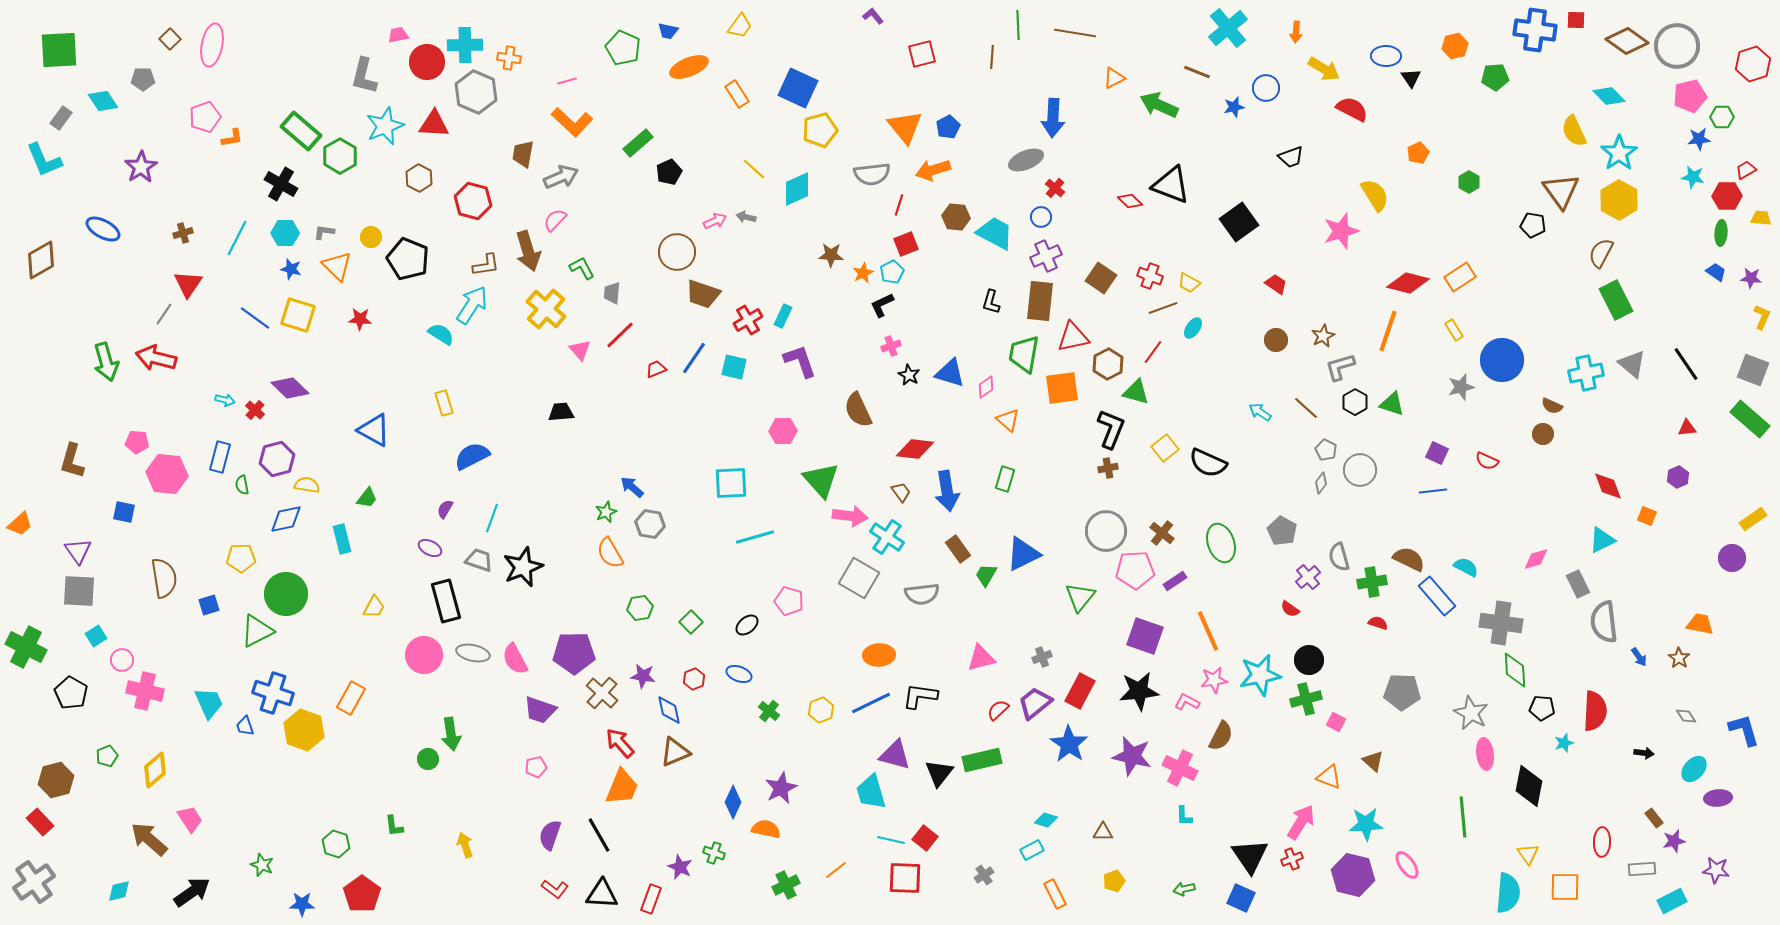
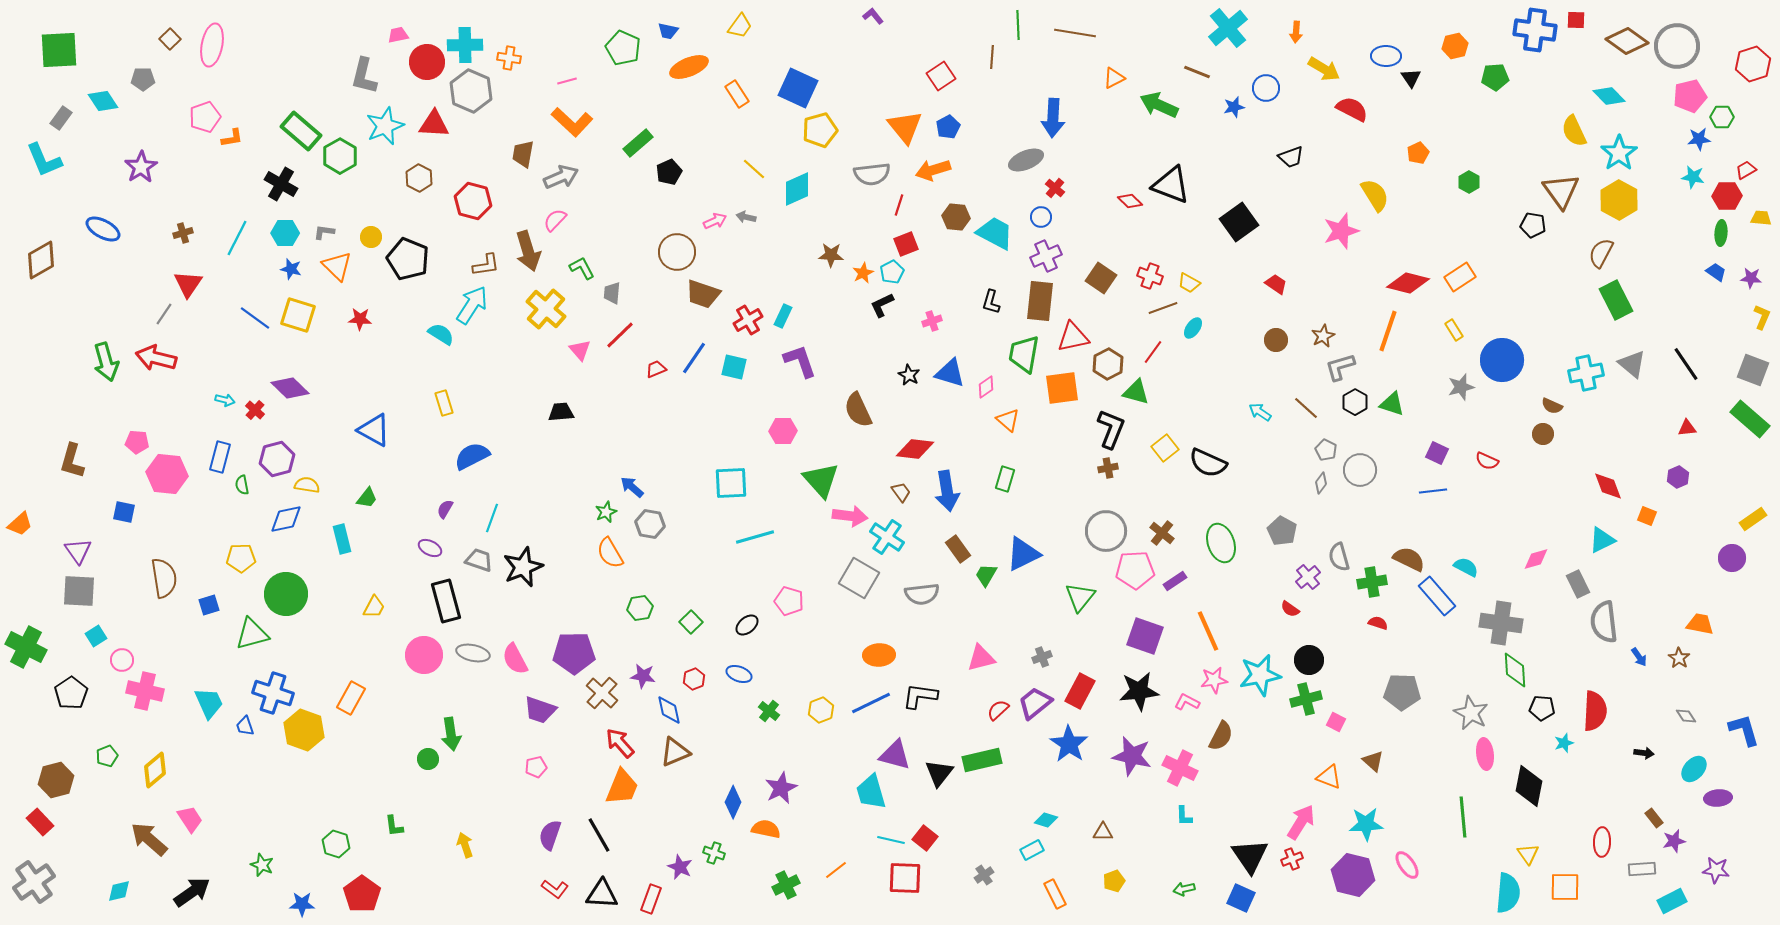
red square at (922, 54): moved 19 px right, 22 px down; rotated 20 degrees counterclockwise
gray hexagon at (476, 92): moved 5 px left, 1 px up
pink cross at (891, 346): moved 41 px right, 25 px up
green triangle at (257, 631): moved 5 px left, 3 px down; rotated 12 degrees clockwise
black pentagon at (71, 693): rotated 8 degrees clockwise
